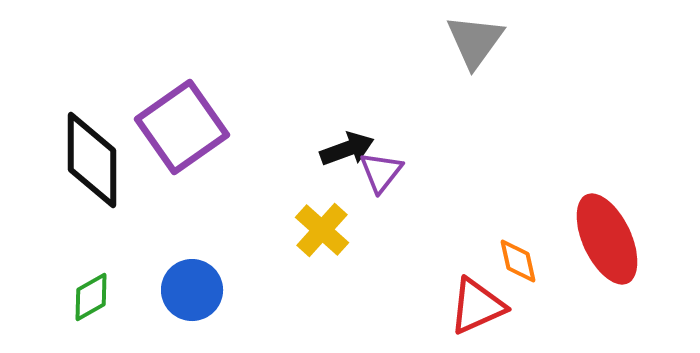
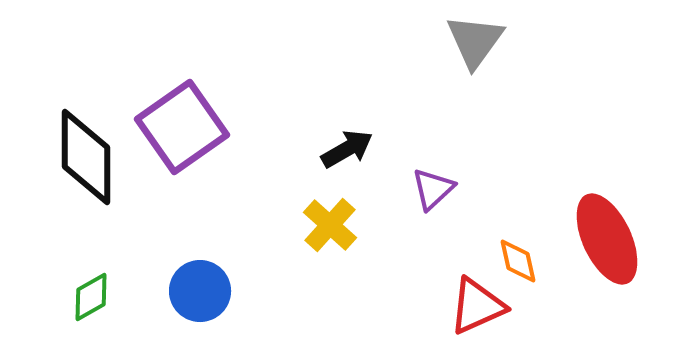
black arrow: rotated 10 degrees counterclockwise
black diamond: moved 6 px left, 3 px up
purple triangle: moved 52 px right, 17 px down; rotated 9 degrees clockwise
yellow cross: moved 8 px right, 5 px up
blue circle: moved 8 px right, 1 px down
